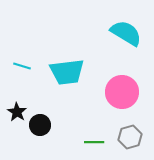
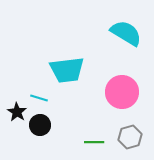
cyan line: moved 17 px right, 32 px down
cyan trapezoid: moved 2 px up
